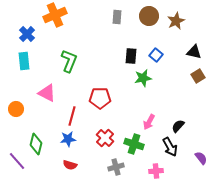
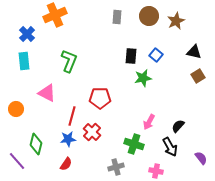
red cross: moved 13 px left, 6 px up
red semicircle: moved 4 px left, 1 px up; rotated 72 degrees counterclockwise
pink cross: rotated 16 degrees clockwise
